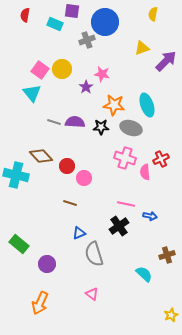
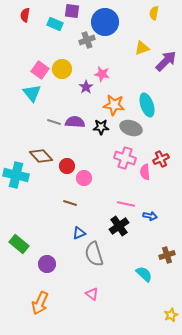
yellow semicircle: moved 1 px right, 1 px up
